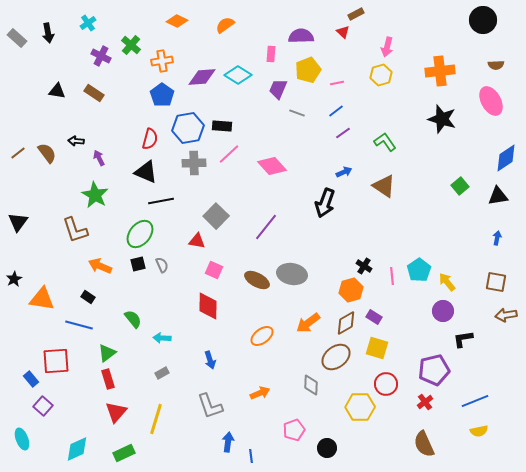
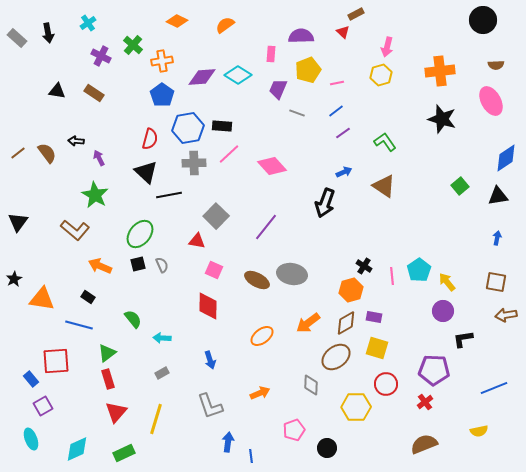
green cross at (131, 45): moved 2 px right
black triangle at (146, 172): rotated 20 degrees clockwise
black line at (161, 201): moved 8 px right, 6 px up
brown L-shape at (75, 230): rotated 32 degrees counterclockwise
purple rectangle at (374, 317): rotated 21 degrees counterclockwise
purple pentagon at (434, 370): rotated 16 degrees clockwise
blue line at (475, 401): moved 19 px right, 13 px up
purple square at (43, 406): rotated 18 degrees clockwise
yellow hexagon at (360, 407): moved 4 px left
cyan ellipse at (22, 439): moved 9 px right
brown semicircle at (424, 444): rotated 92 degrees clockwise
